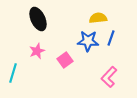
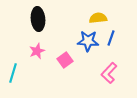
black ellipse: rotated 20 degrees clockwise
pink L-shape: moved 4 px up
